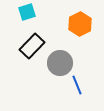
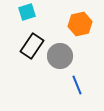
orange hexagon: rotated 15 degrees clockwise
black rectangle: rotated 10 degrees counterclockwise
gray circle: moved 7 px up
